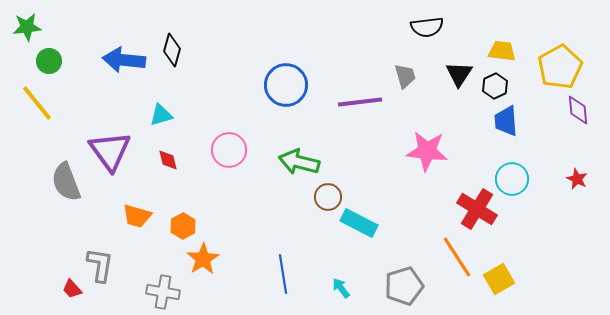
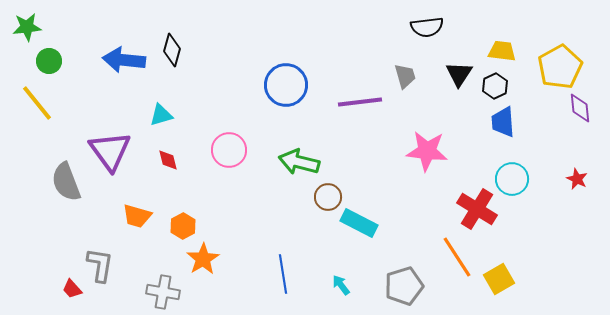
purple diamond: moved 2 px right, 2 px up
blue trapezoid: moved 3 px left, 1 px down
cyan arrow: moved 3 px up
